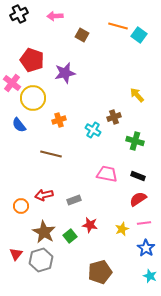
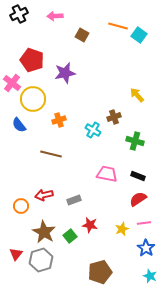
yellow circle: moved 1 px down
